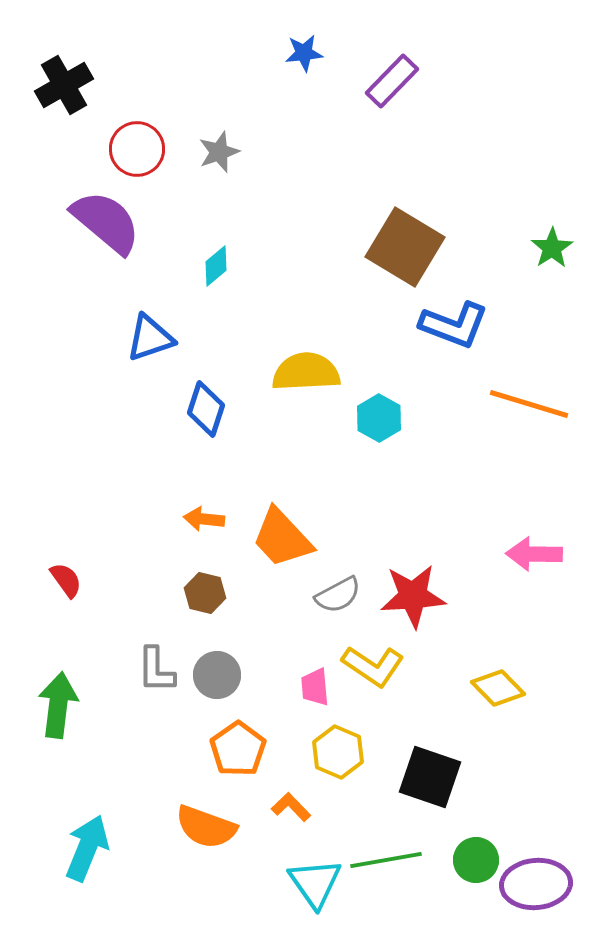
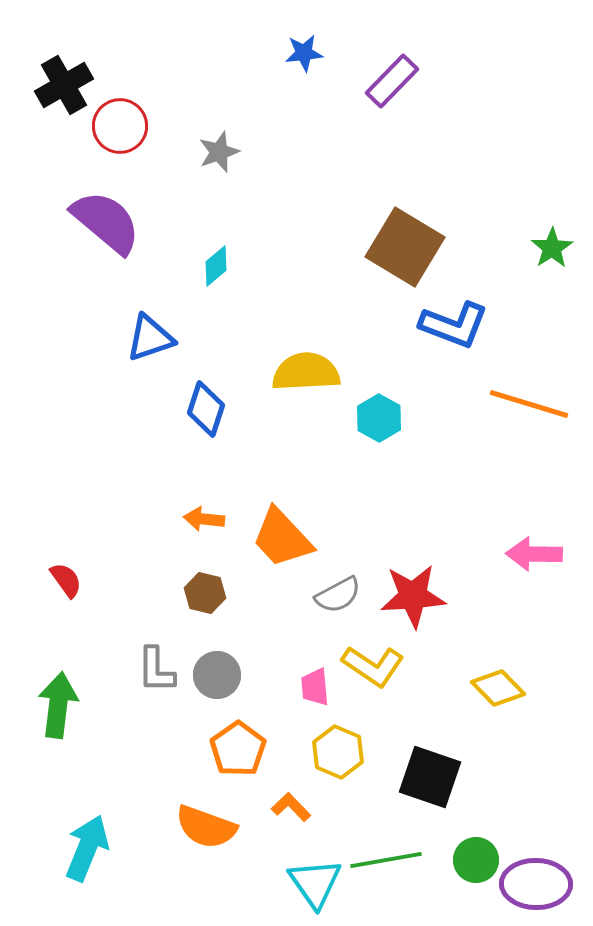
red circle: moved 17 px left, 23 px up
purple ellipse: rotated 6 degrees clockwise
